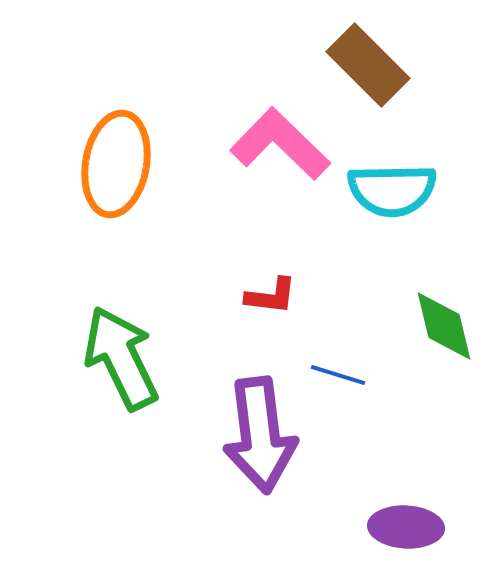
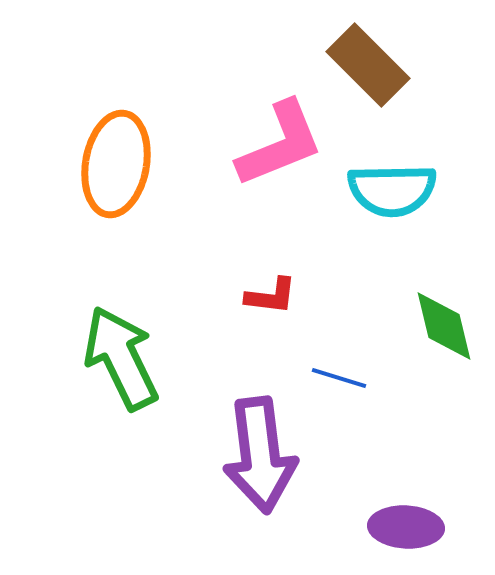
pink L-shape: rotated 114 degrees clockwise
blue line: moved 1 px right, 3 px down
purple arrow: moved 20 px down
